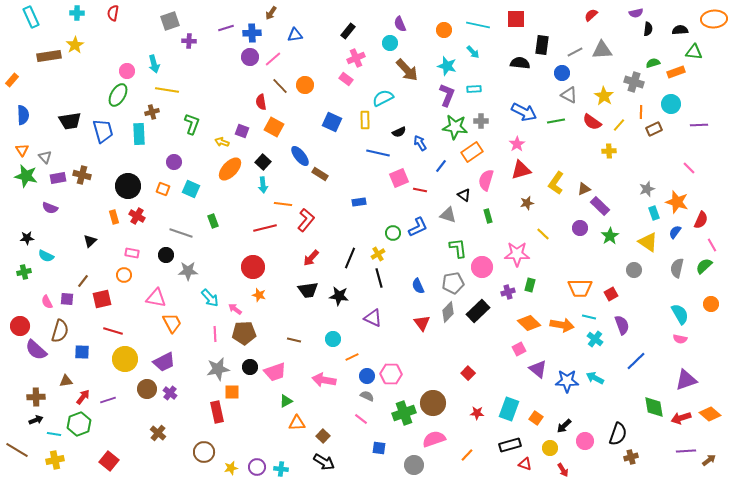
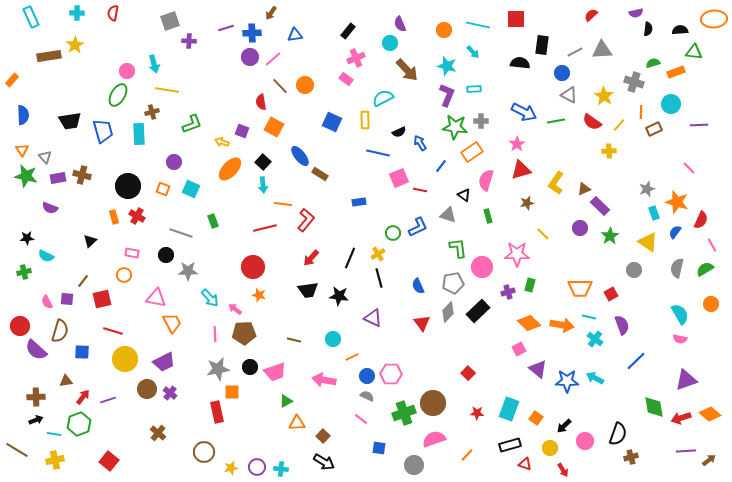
green L-shape at (192, 124): rotated 50 degrees clockwise
green semicircle at (704, 266): moved 1 px right, 3 px down; rotated 12 degrees clockwise
